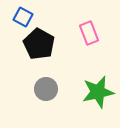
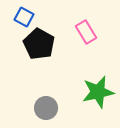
blue square: moved 1 px right
pink rectangle: moved 3 px left, 1 px up; rotated 10 degrees counterclockwise
gray circle: moved 19 px down
